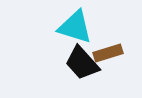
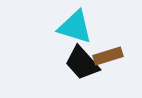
brown rectangle: moved 3 px down
